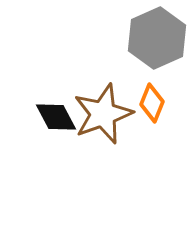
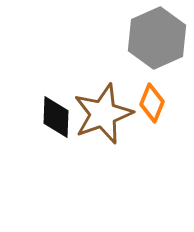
black diamond: rotated 30 degrees clockwise
